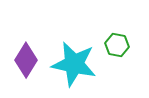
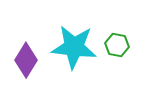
cyan star: moved 17 px up; rotated 6 degrees counterclockwise
